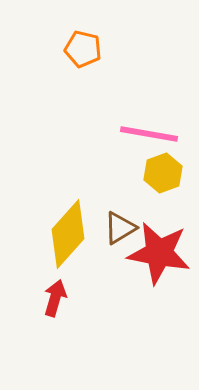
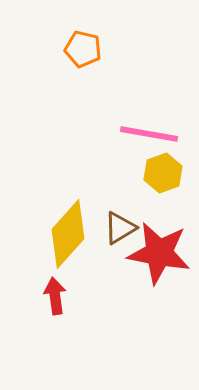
red arrow: moved 2 px up; rotated 24 degrees counterclockwise
